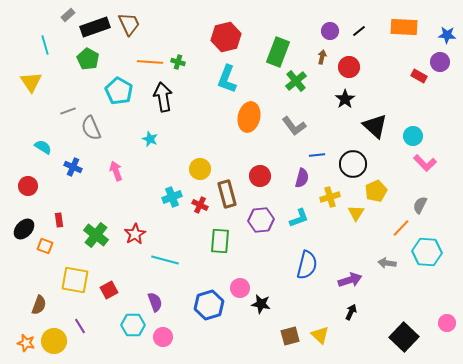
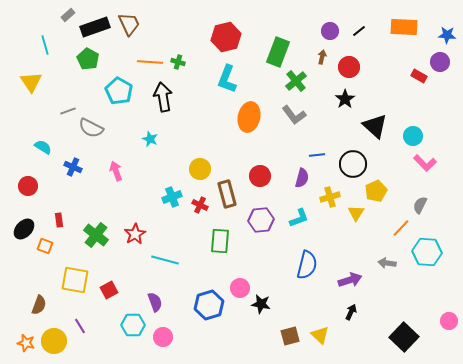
gray L-shape at (294, 126): moved 11 px up
gray semicircle at (91, 128): rotated 40 degrees counterclockwise
pink circle at (447, 323): moved 2 px right, 2 px up
